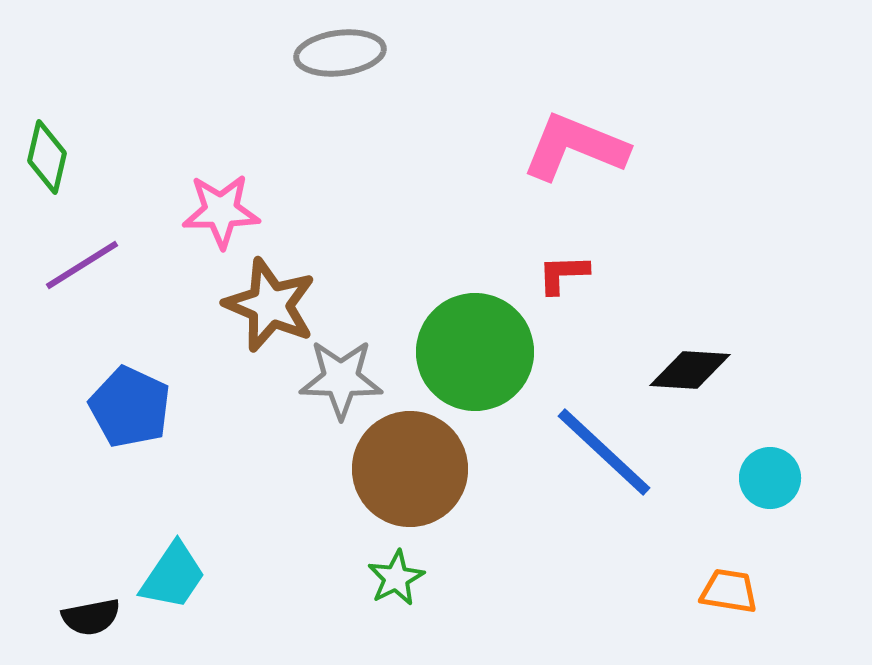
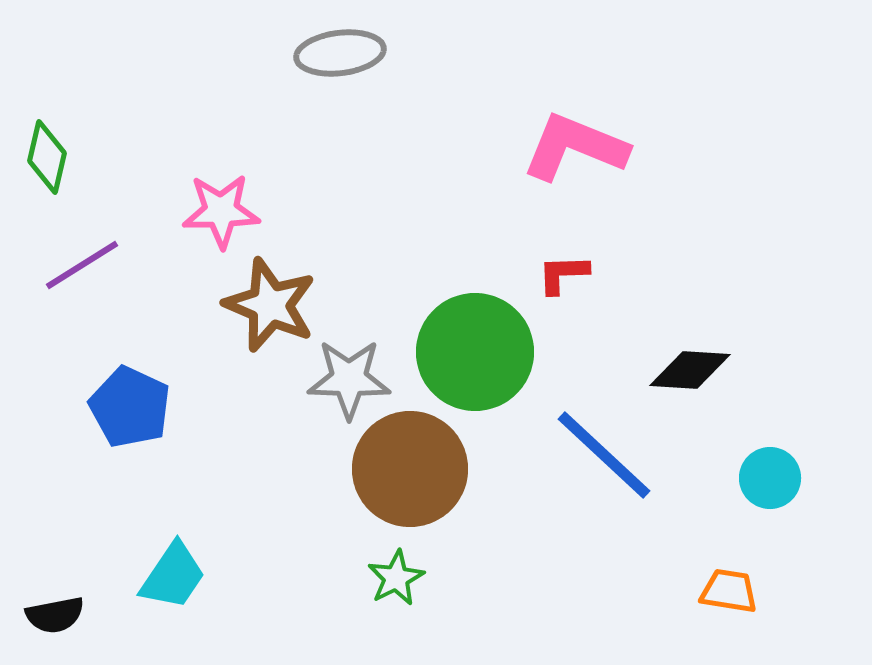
gray star: moved 8 px right
blue line: moved 3 px down
black semicircle: moved 36 px left, 2 px up
